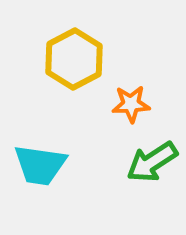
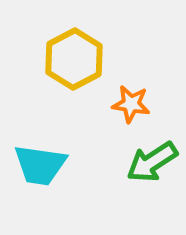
orange star: rotated 12 degrees clockwise
